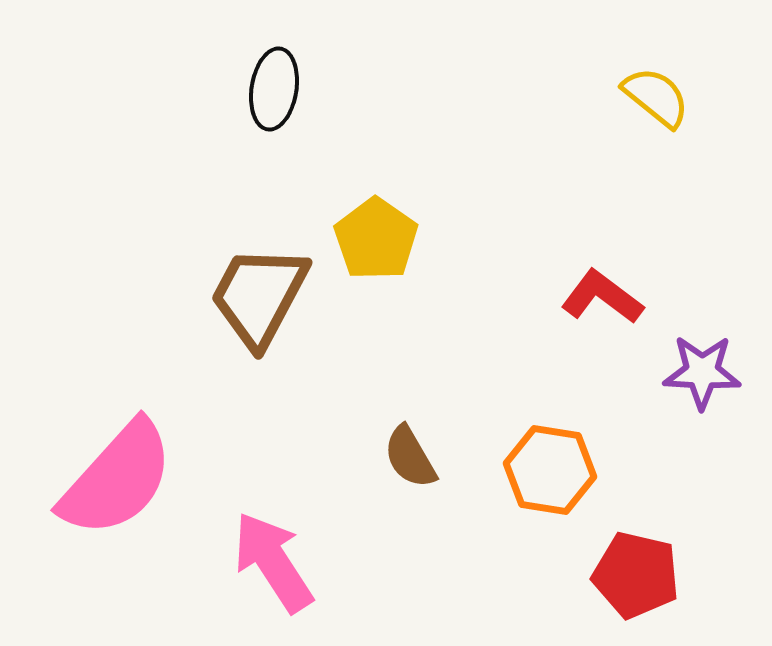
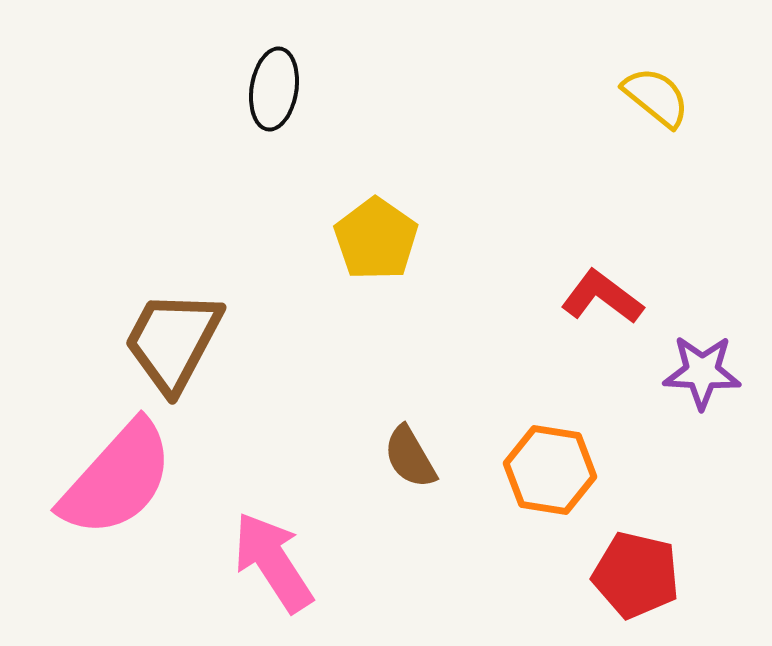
brown trapezoid: moved 86 px left, 45 px down
